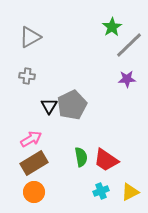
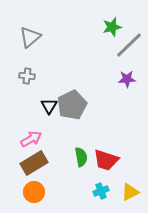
green star: rotated 18 degrees clockwise
gray triangle: rotated 10 degrees counterclockwise
red trapezoid: rotated 16 degrees counterclockwise
